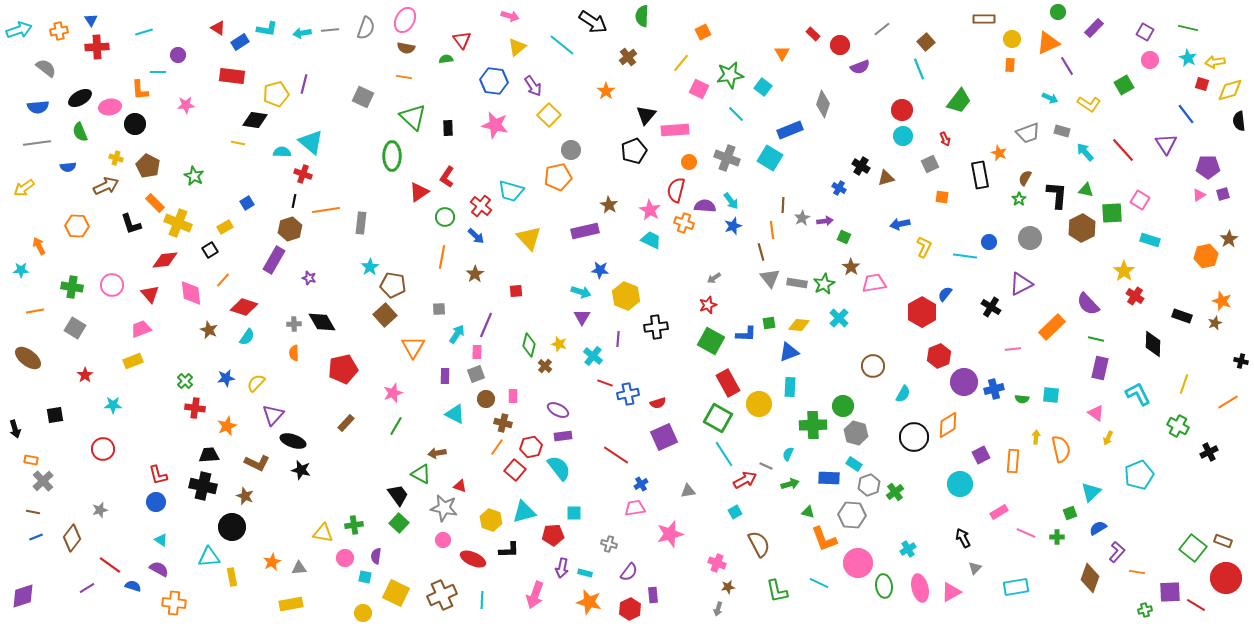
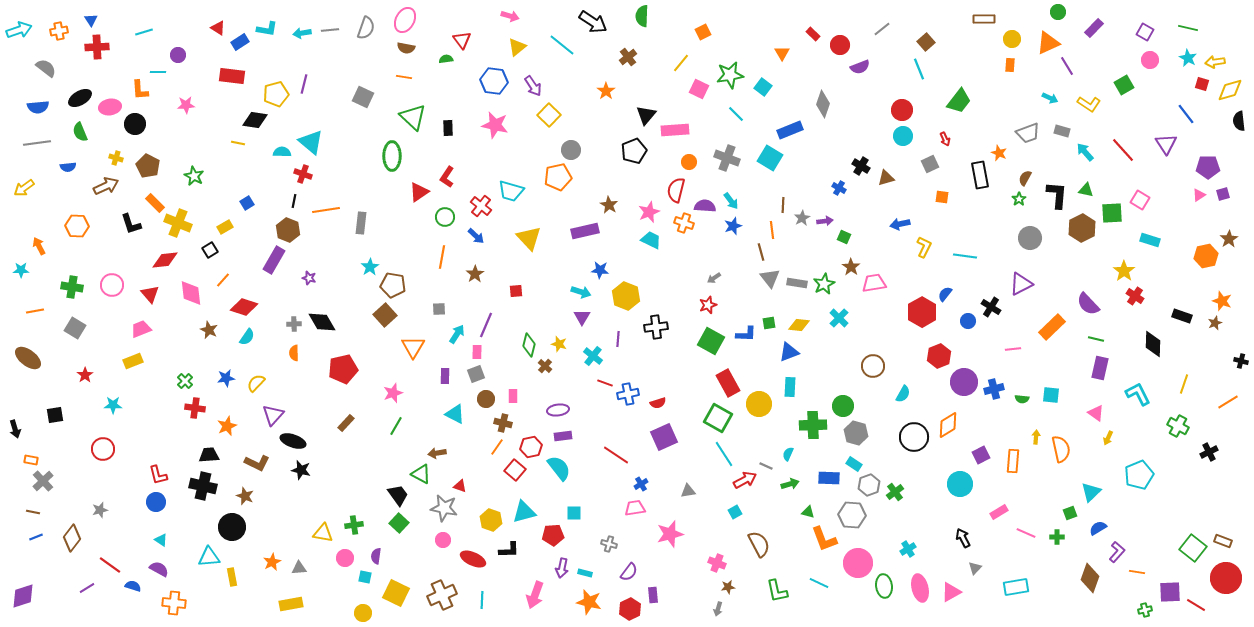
pink star at (650, 210): moved 1 px left, 2 px down; rotated 20 degrees clockwise
brown hexagon at (290, 229): moved 2 px left, 1 px down; rotated 20 degrees counterclockwise
blue circle at (989, 242): moved 21 px left, 79 px down
purple ellipse at (558, 410): rotated 35 degrees counterclockwise
